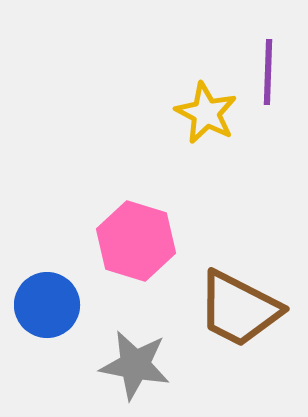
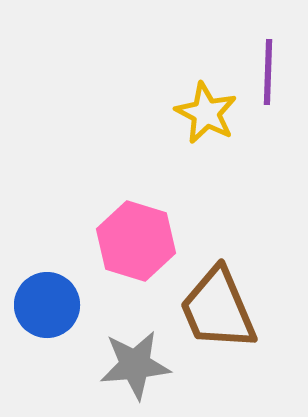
brown trapezoid: moved 21 px left; rotated 40 degrees clockwise
gray star: rotated 16 degrees counterclockwise
